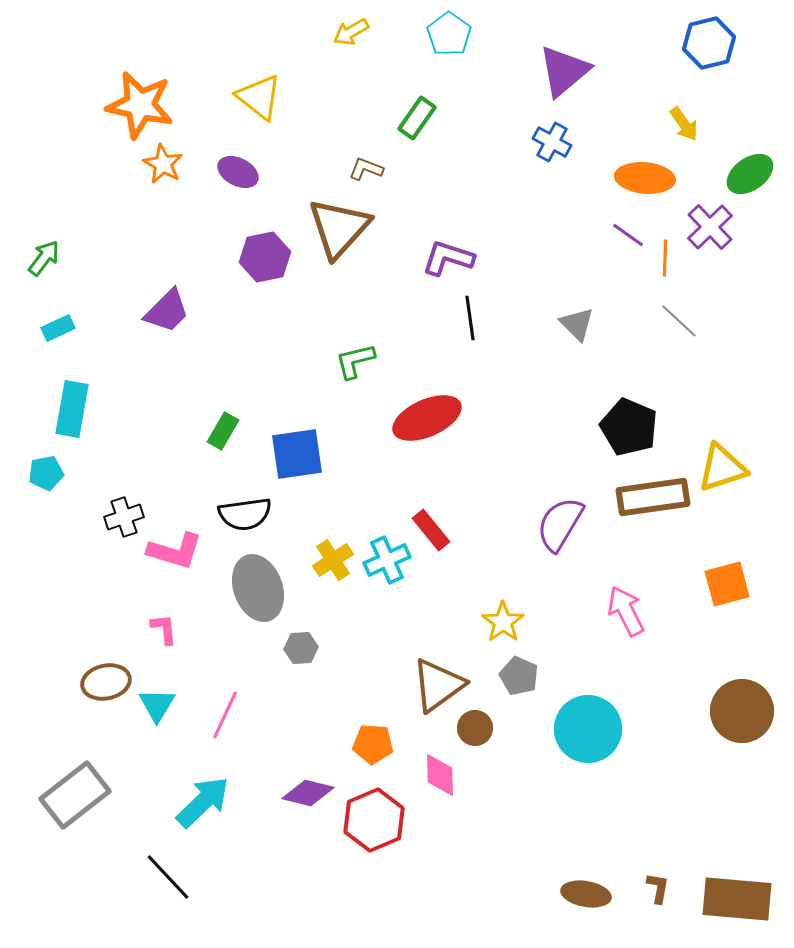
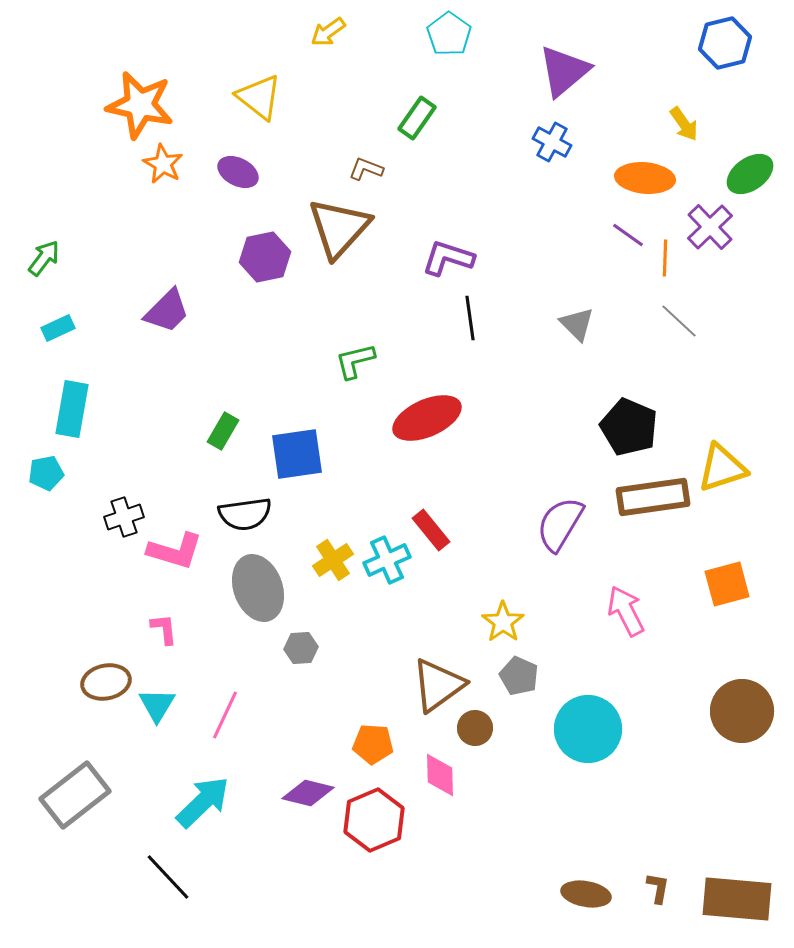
yellow arrow at (351, 32): moved 23 px left; rotated 6 degrees counterclockwise
blue hexagon at (709, 43): moved 16 px right
